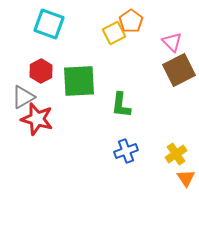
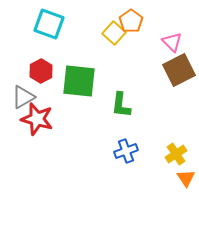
yellow square: rotated 20 degrees counterclockwise
green square: rotated 9 degrees clockwise
